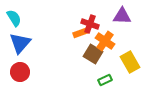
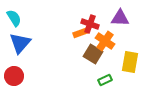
purple triangle: moved 2 px left, 2 px down
yellow rectangle: rotated 40 degrees clockwise
red circle: moved 6 px left, 4 px down
